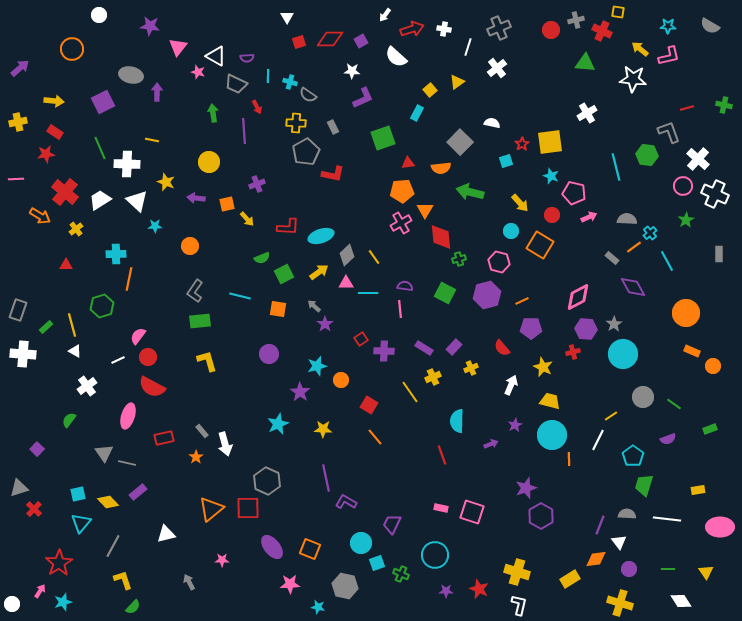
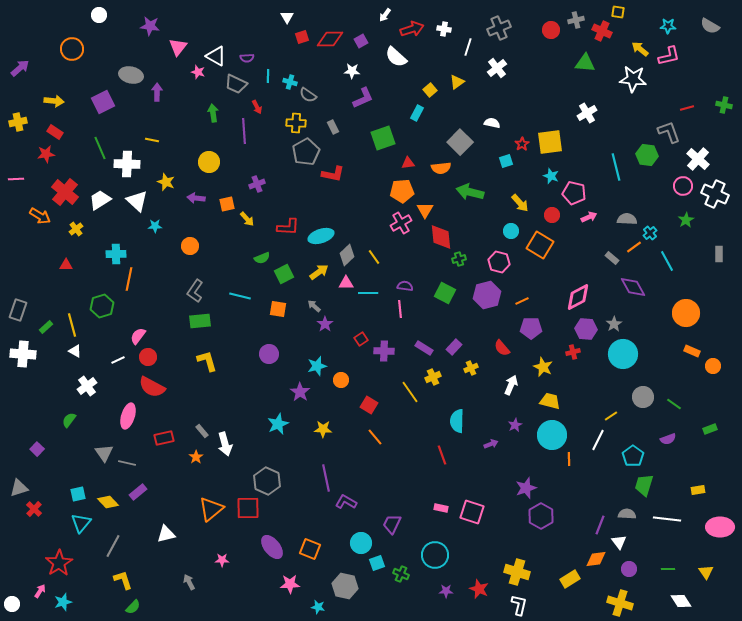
red square at (299, 42): moved 3 px right, 5 px up
